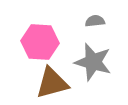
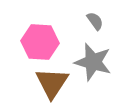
gray semicircle: rotated 60 degrees clockwise
brown triangle: rotated 42 degrees counterclockwise
